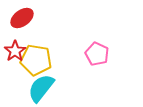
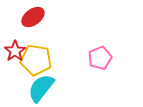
red ellipse: moved 11 px right, 1 px up
pink pentagon: moved 3 px right, 4 px down; rotated 25 degrees clockwise
